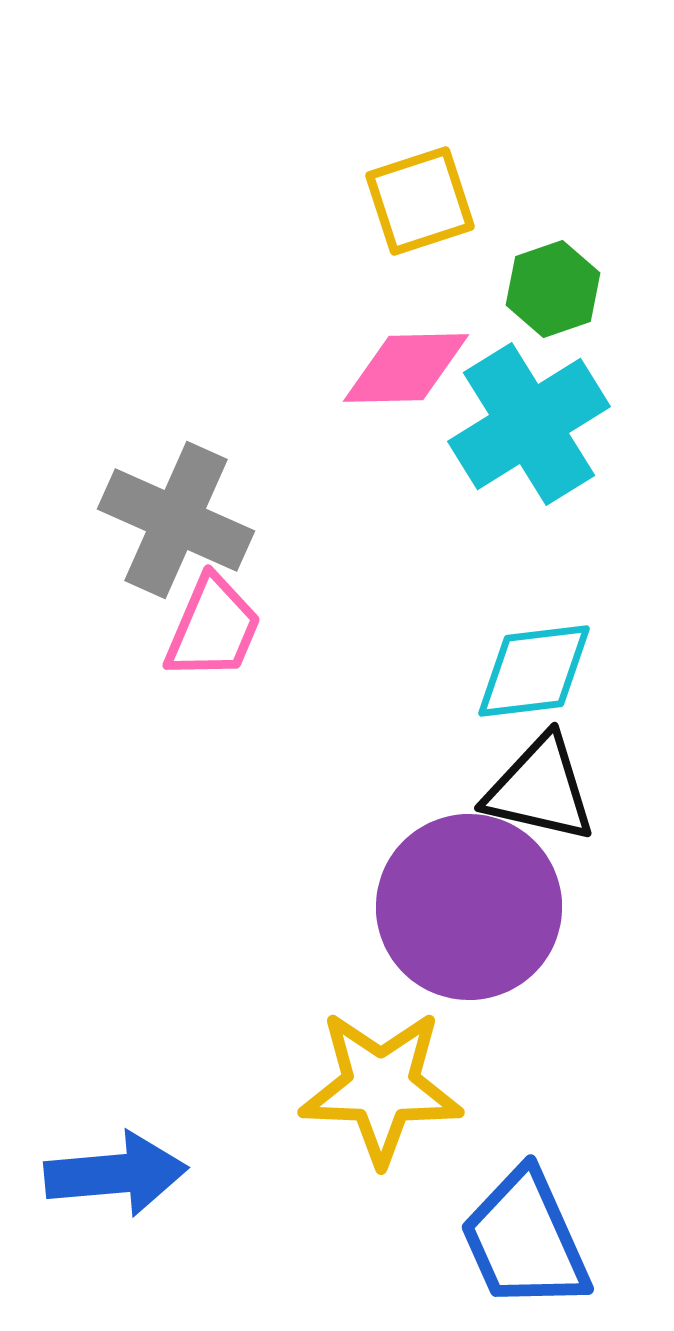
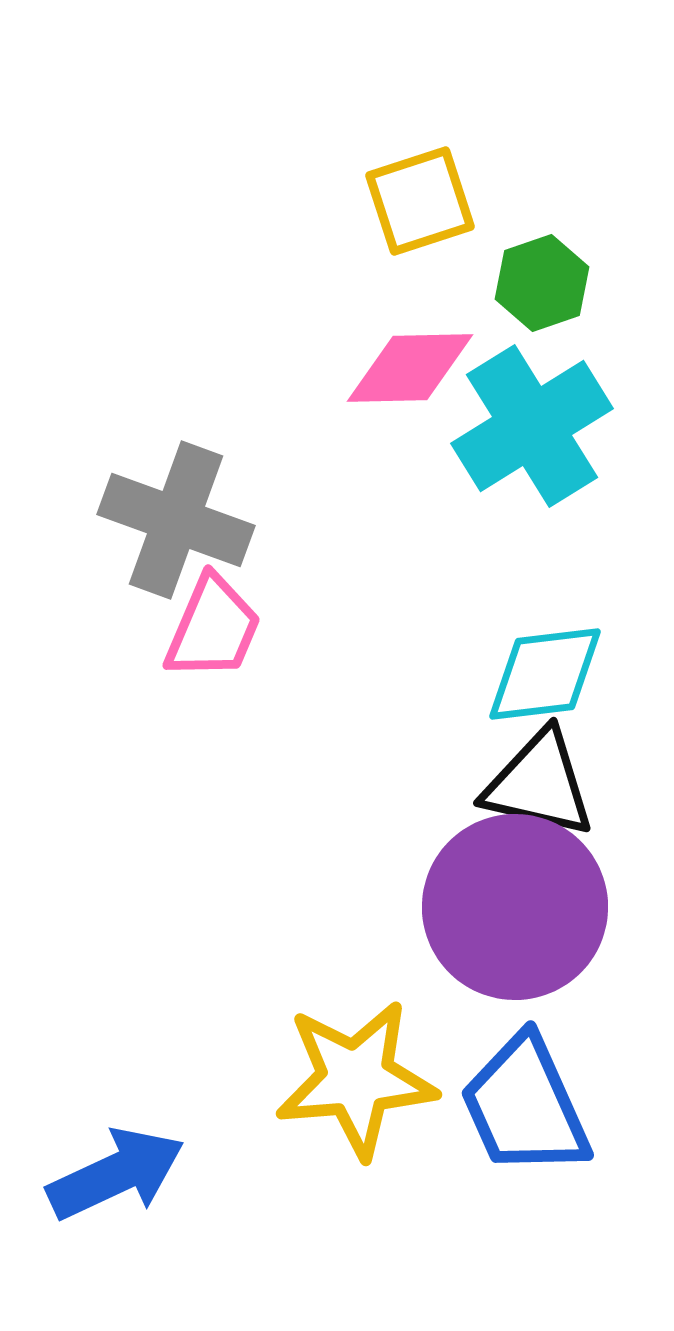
green hexagon: moved 11 px left, 6 px up
pink diamond: moved 4 px right
cyan cross: moved 3 px right, 2 px down
gray cross: rotated 4 degrees counterclockwise
cyan diamond: moved 11 px right, 3 px down
black triangle: moved 1 px left, 5 px up
purple circle: moved 46 px right
yellow star: moved 25 px left, 8 px up; rotated 7 degrees counterclockwise
blue arrow: rotated 20 degrees counterclockwise
blue trapezoid: moved 134 px up
